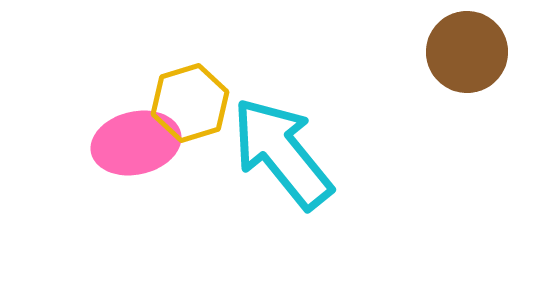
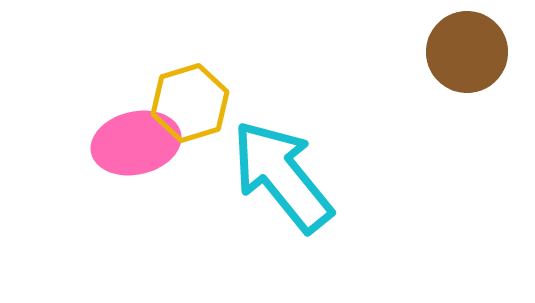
cyan arrow: moved 23 px down
